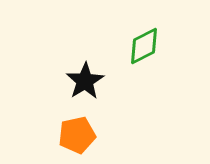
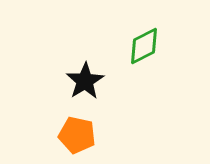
orange pentagon: rotated 24 degrees clockwise
